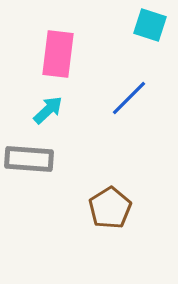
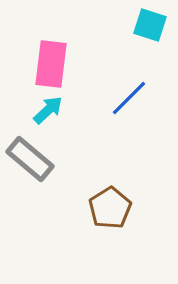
pink rectangle: moved 7 px left, 10 px down
gray rectangle: moved 1 px right; rotated 36 degrees clockwise
